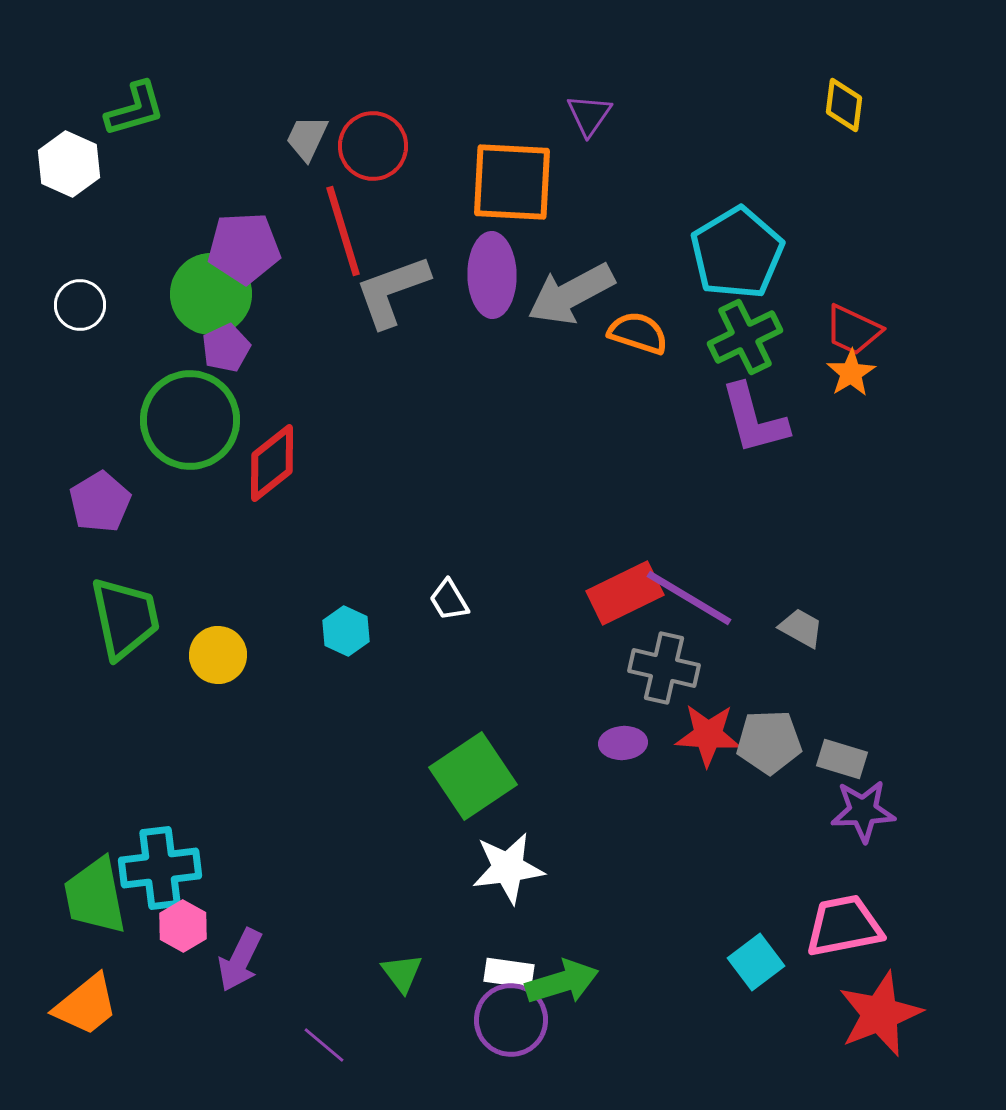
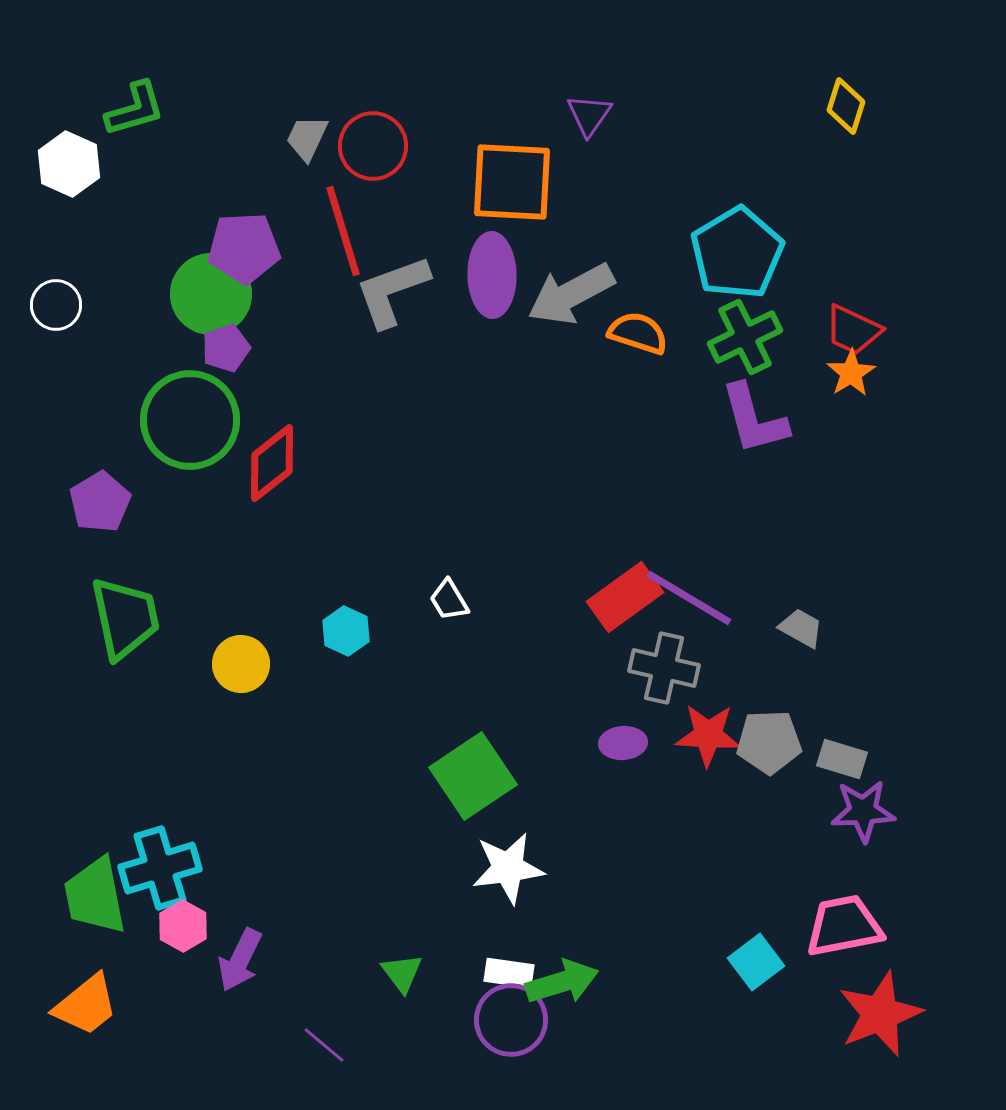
yellow diamond at (844, 105): moved 2 px right, 1 px down; rotated 10 degrees clockwise
white circle at (80, 305): moved 24 px left
purple pentagon at (226, 348): rotated 6 degrees clockwise
red rectangle at (625, 593): moved 4 px down; rotated 10 degrees counterclockwise
yellow circle at (218, 655): moved 23 px right, 9 px down
cyan cross at (160, 868): rotated 10 degrees counterclockwise
